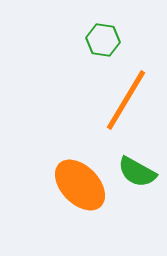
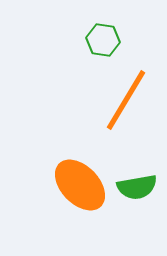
green semicircle: moved 15 px down; rotated 39 degrees counterclockwise
